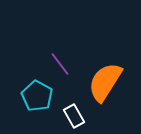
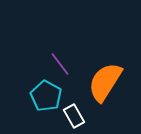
cyan pentagon: moved 9 px right
